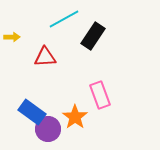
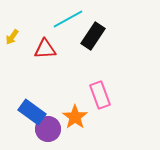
cyan line: moved 4 px right
yellow arrow: rotated 126 degrees clockwise
red triangle: moved 8 px up
